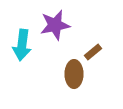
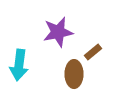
purple star: moved 3 px right, 7 px down
cyan arrow: moved 3 px left, 20 px down
